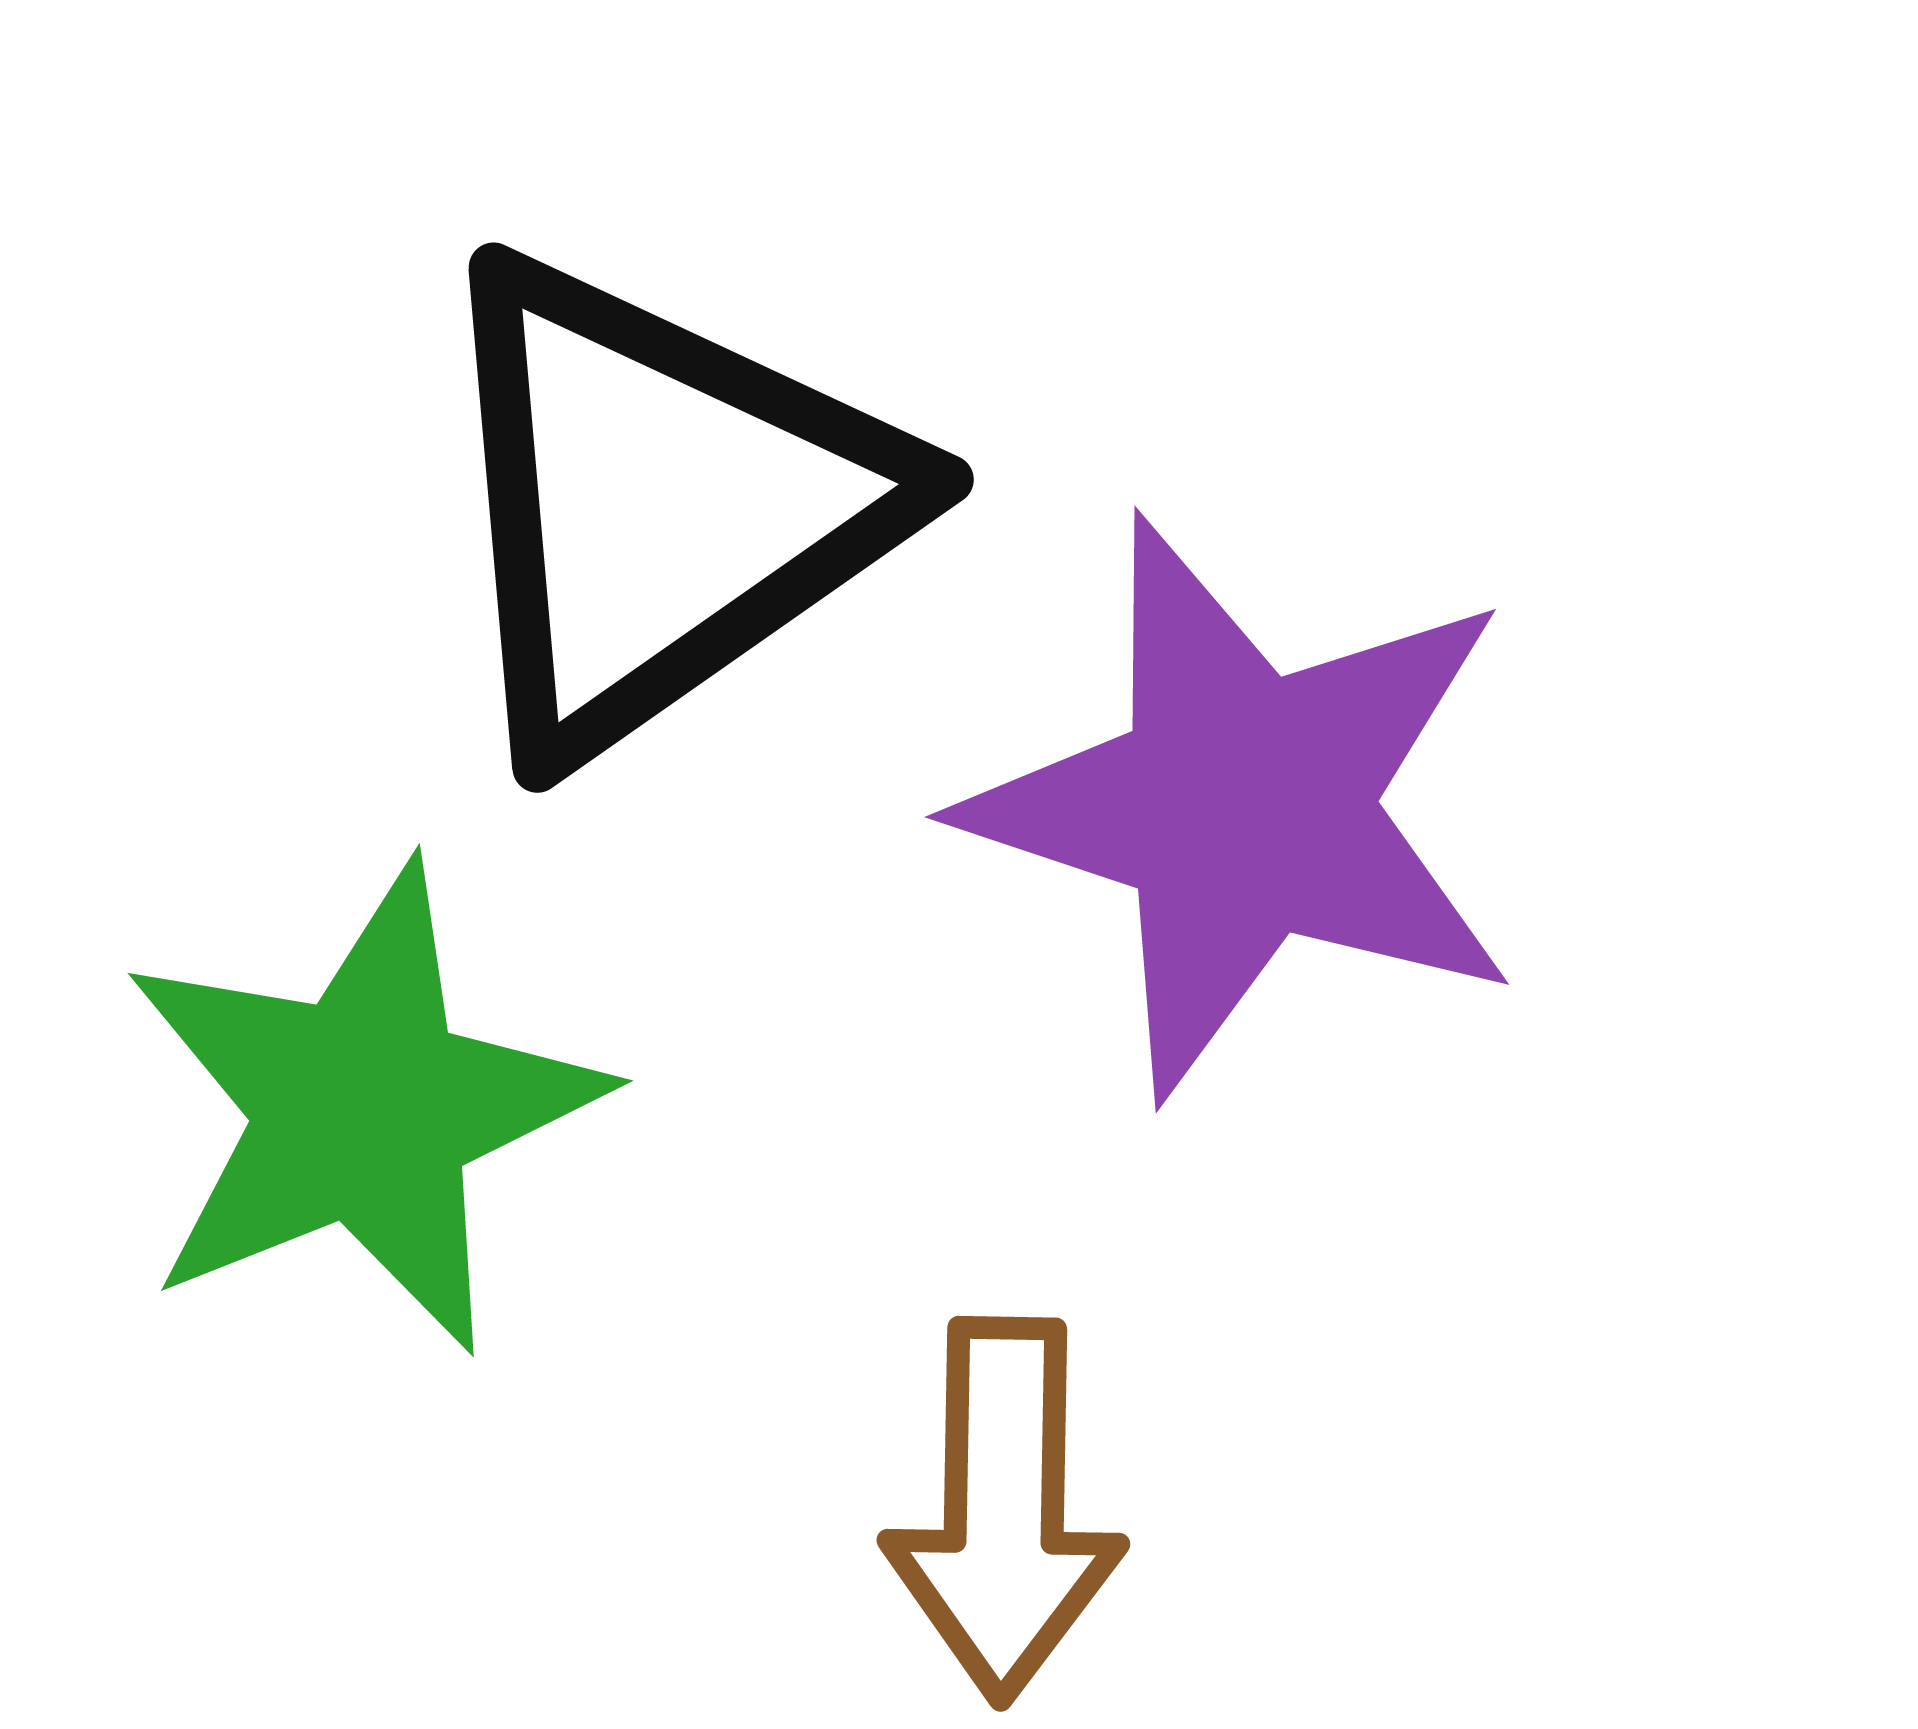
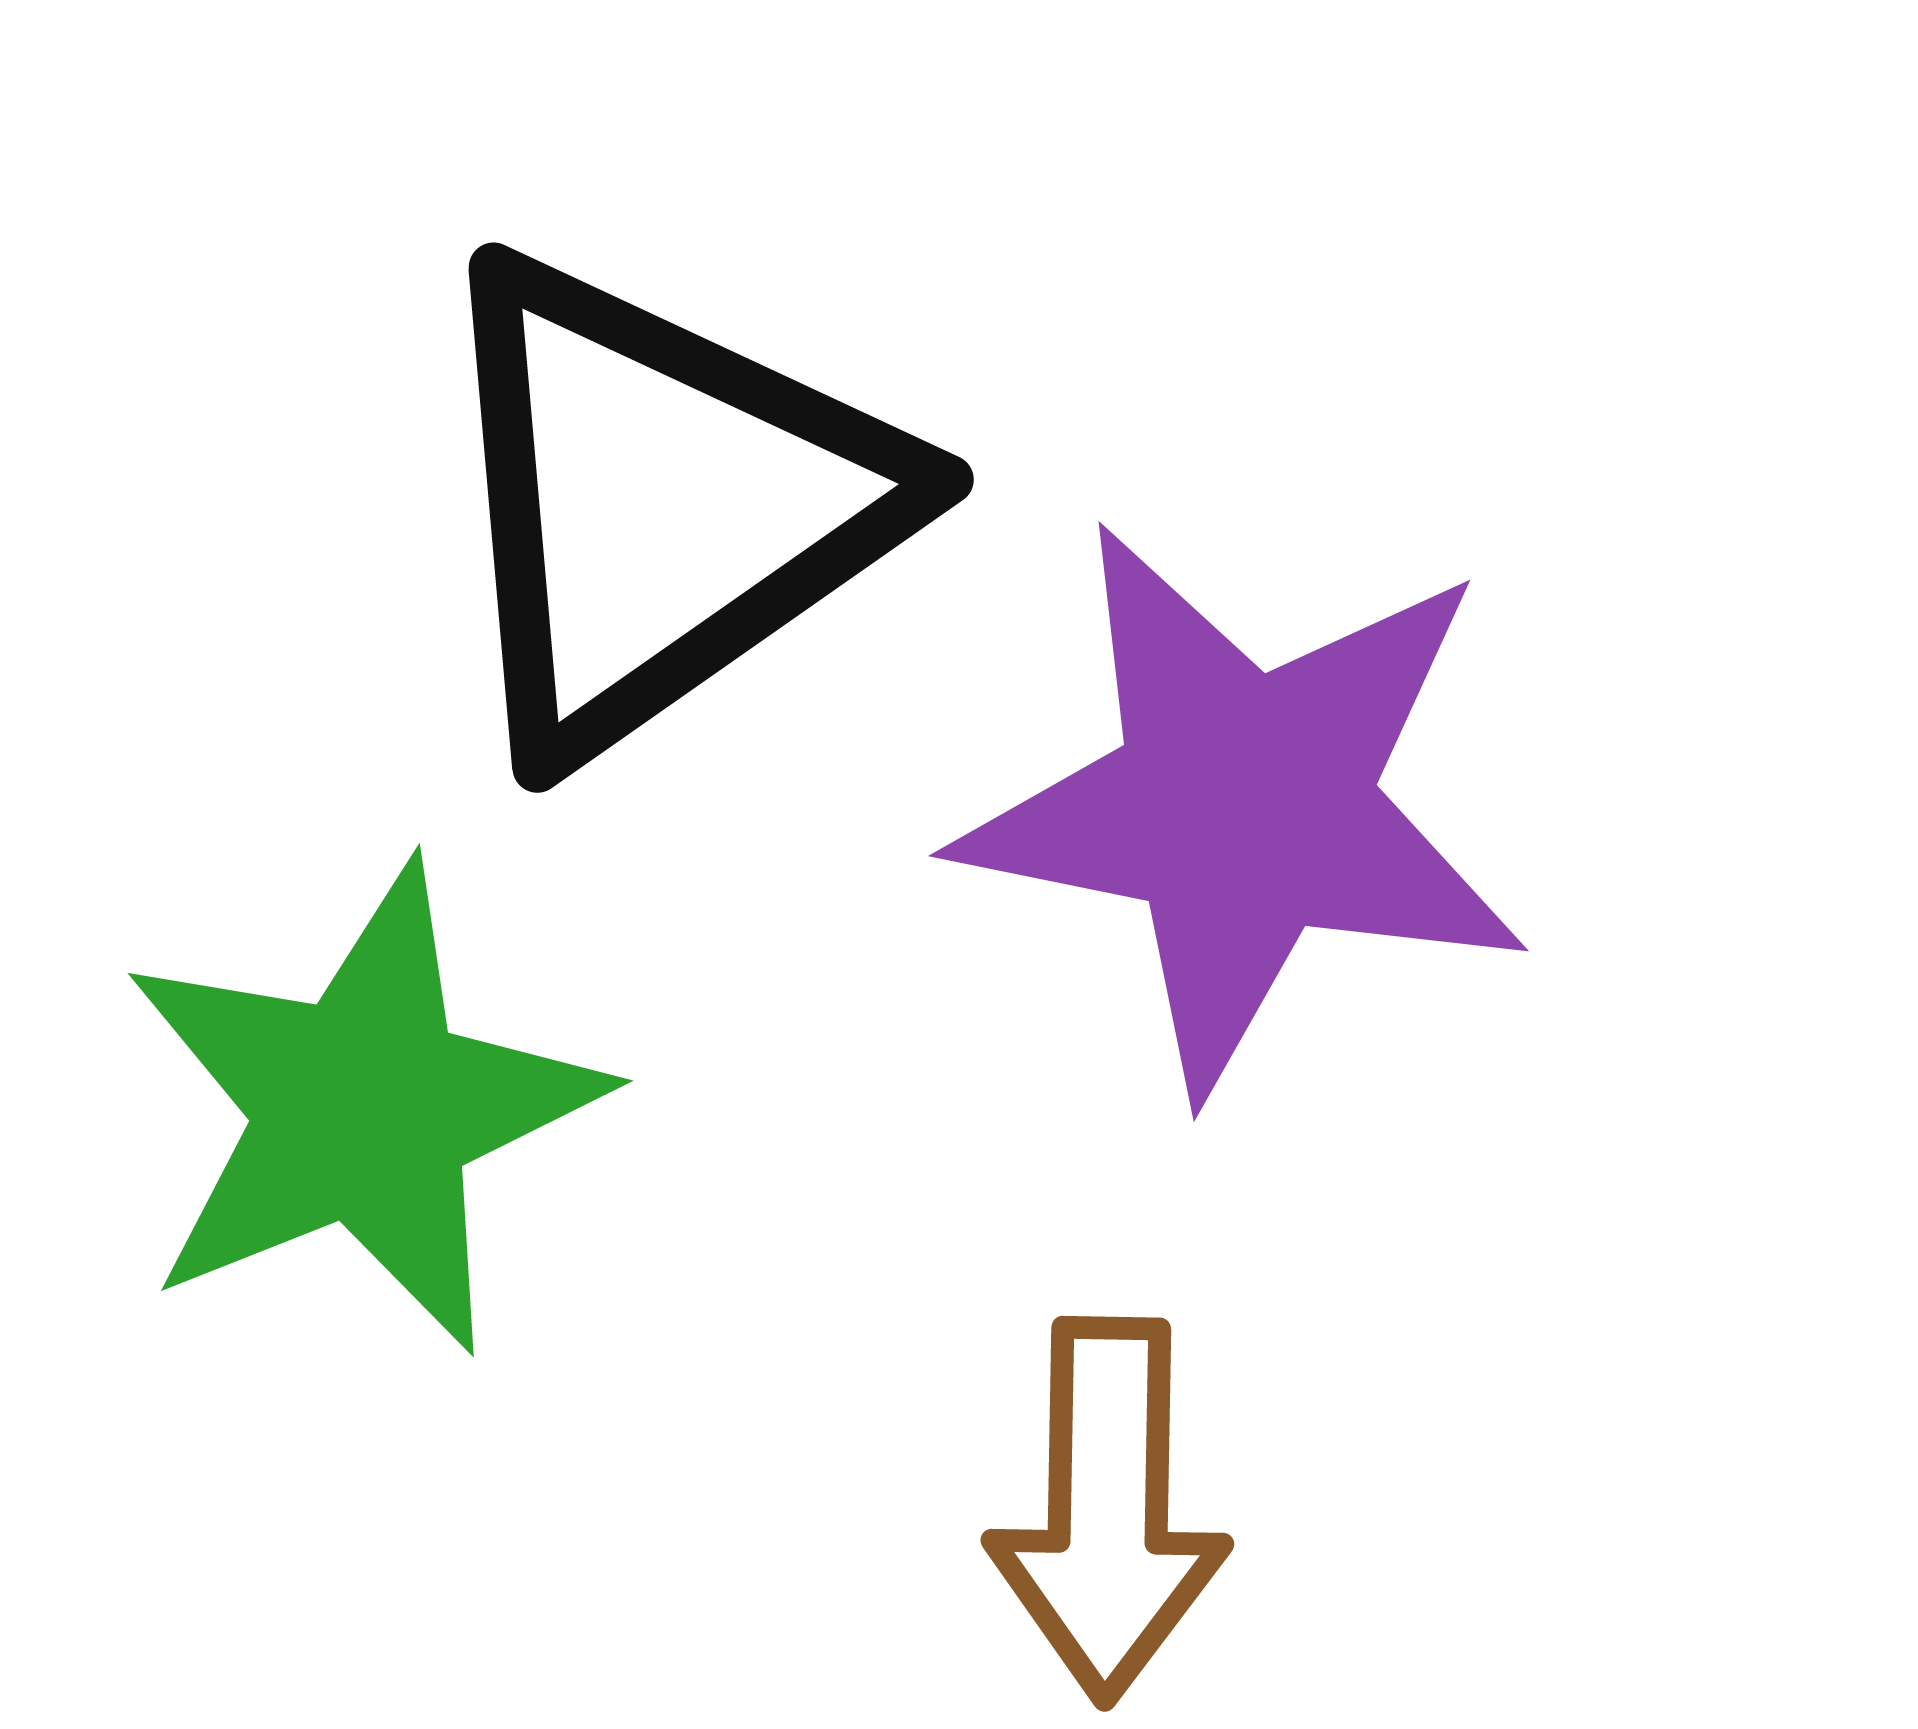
purple star: rotated 7 degrees counterclockwise
brown arrow: moved 104 px right
